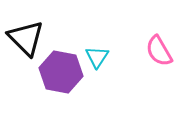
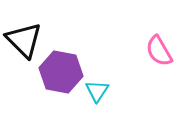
black triangle: moved 2 px left, 2 px down
cyan triangle: moved 34 px down
